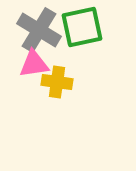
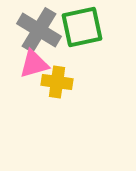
pink triangle: rotated 8 degrees counterclockwise
